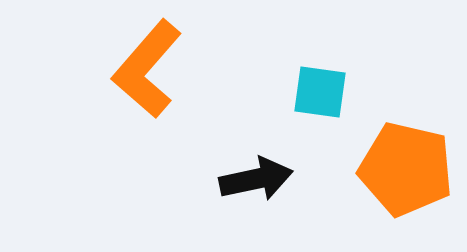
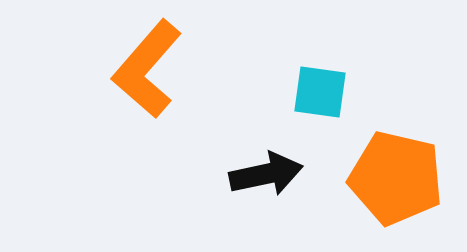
orange pentagon: moved 10 px left, 9 px down
black arrow: moved 10 px right, 5 px up
